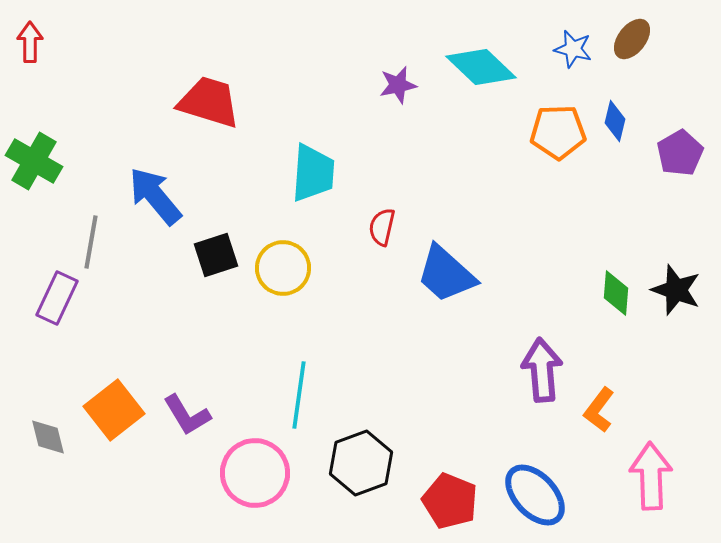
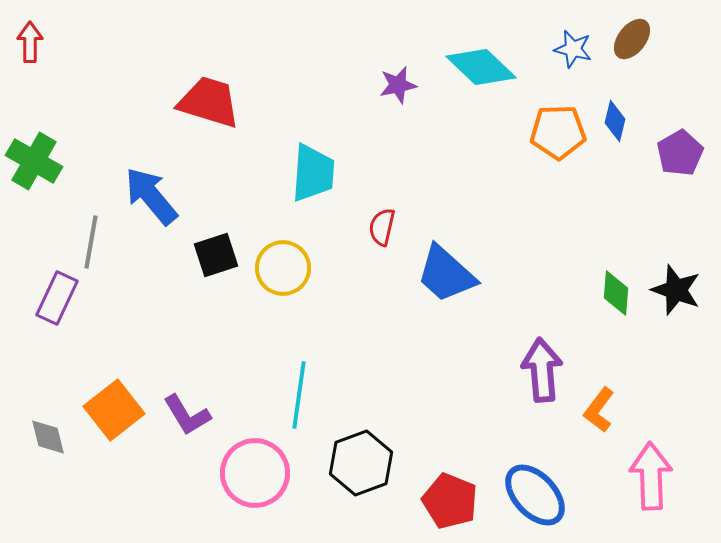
blue arrow: moved 4 px left
